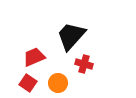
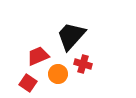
red trapezoid: moved 4 px right, 1 px up
red cross: moved 1 px left
orange circle: moved 9 px up
